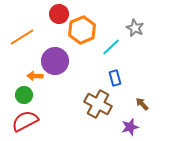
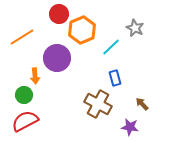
purple circle: moved 2 px right, 3 px up
orange arrow: rotated 98 degrees counterclockwise
purple star: rotated 24 degrees clockwise
